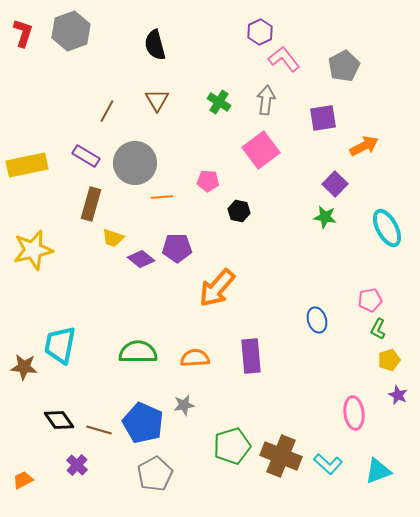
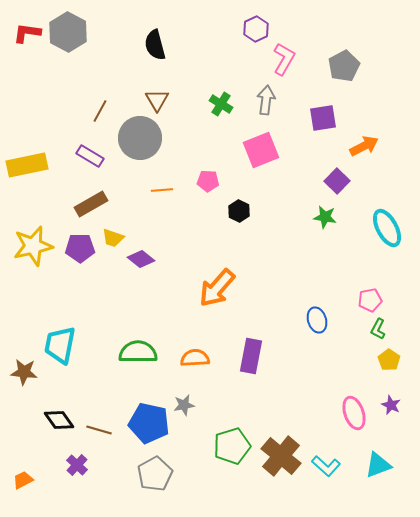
gray hexagon at (71, 31): moved 3 px left, 1 px down; rotated 12 degrees counterclockwise
purple hexagon at (260, 32): moved 4 px left, 3 px up
red L-shape at (23, 33): moved 4 px right; rotated 100 degrees counterclockwise
pink L-shape at (284, 59): rotated 68 degrees clockwise
green cross at (219, 102): moved 2 px right, 2 px down
brown line at (107, 111): moved 7 px left
pink square at (261, 150): rotated 15 degrees clockwise
purple rectangle at (86, 156): moved 4 px right
gray circle at (135, 163): moved 5 px right, 25 px up
purple square at (335, 184): moved 2 px right, 3 px up
orange line at (162, 197): moved 7 px up
brown rectangle at (91, 204): rotated 44 degrees clockwise
black hexagon at (239, 211): rotated 15 degrees clockwise
purple pentagon at (177, 248): moved 97 px left
yellow star at (33, 250): moved 4 px up
purple rectangle at (251, 356): rotated 16 degrees clockwise
yellow pentagon at (389, 360): rotated 20 degrees counterclockwise
brown star at (24, 367): moved 5 px down
purple star at (398, 395): moved 7 px left, 10 px down
pink ellipse at (354, 413): rotated 12 degrees counterclockwise
blue pentagon at (143, 423): moved 6 px right; rotated 12 degrees counterclockwise
brown cross at (281, 456): rotated 18 degrees clockwise
cyan L-shape at (328, 464): moved 2 px left, 2 px down
cyan triangle at (378, 471): moved 6 px up
